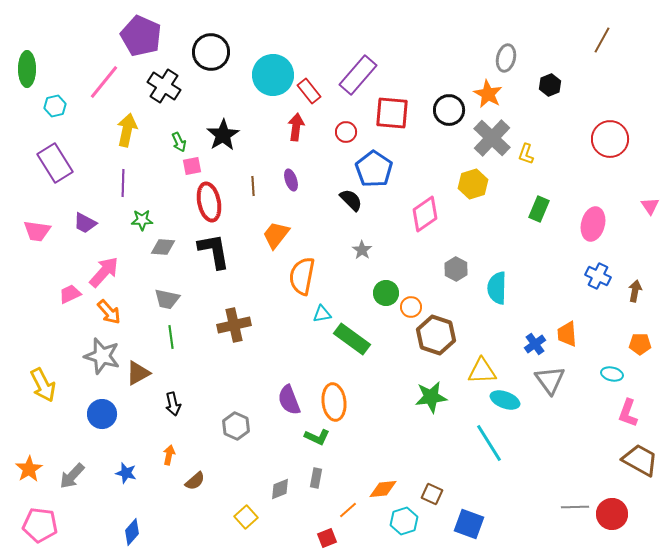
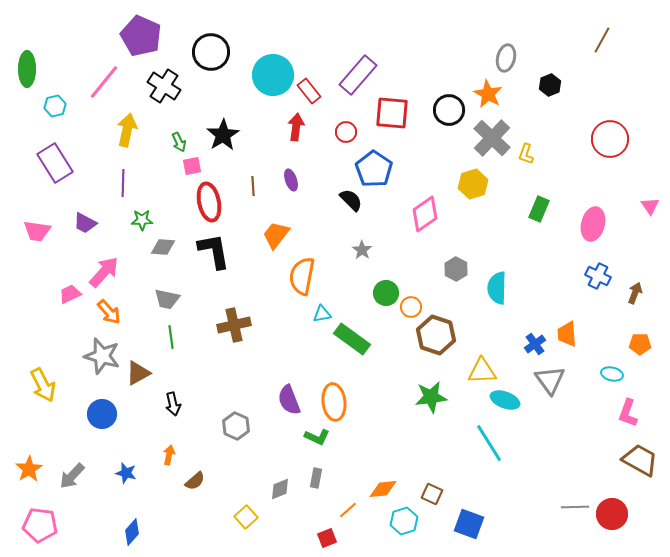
brown arrow at (635, 291): moved 2 px down; rotated 10 degrees clockwise
